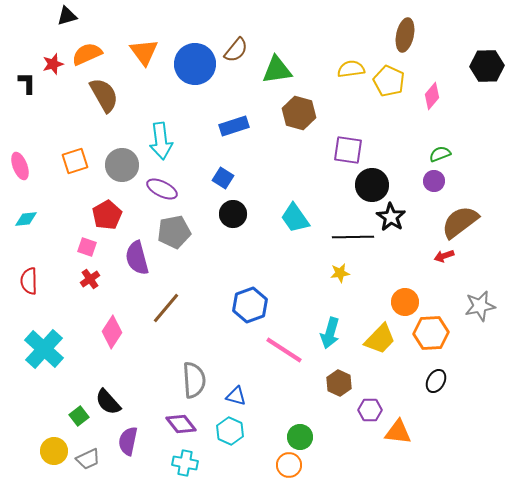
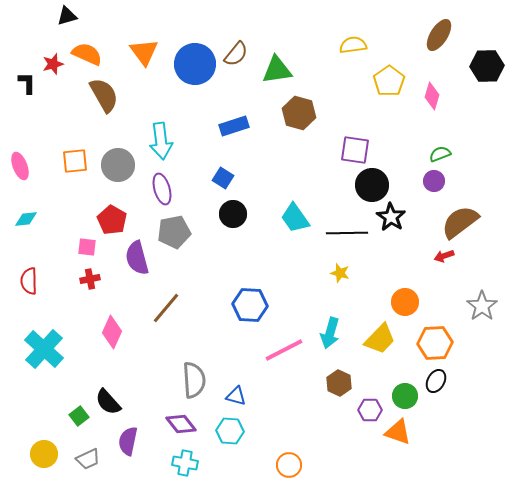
brown ellipse at (405, 35): moved 34 px right; rotated 20 degrees clockwise
brown semicircle at (236, 50): moved 4 px down
orange semicircle at (87, 54): rotated 48 degrees clockwise
yellow semicircle at (351, 69): moved 2 px right, 24 px up
yellow pentagon at (389, 81): rotated 12 degrees clockwise
pink diamond at (432, 96): rotated 24 degrees counterclockwise
purple square at (348, 150): moved 7 px right
orange square at (75, 161): rotated 12 degrees clockwise
gray circle at (122, 165): moved 4 px left
purple ellipse at (162, 189): rotated 48 degrees clockwise
red pentagon at (107, 215): moved 5 px right, 5 px down; rotated 12 degrees counterclockwise
black line at (353, 237): moved 6 px left, 4 px up
pink square at (87, 247): rotated 12 degrees counterclockwise
yellow star at (340, 273): rotated 24 degrees clockwise
red cross at (90, 279): rotated 24 degrees clockwise
blue hexagon at (250, 305): rotated 24 degrees clockwise
gray star at (480, 306): moved 2 px right; rotated 24 degrees counterclockwise
pink diamond at (112, 332): rotated 8 degrees counterclockwise
orange hexagon at (431, 333): moved 4 px right, 10 px down
pink line at (284, 350): rotated 60 degrees counterclockwise
cyan hexagon at (230, 431): rotated 20 degrees counterclockwise
orange triangle at (398, 432): rotated 12 degrees clockwise
green circle at (300, 437): moved 105 px right, 41 px up
yellow circle at (54, 451): moved 10 px left, 3 px down
